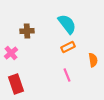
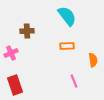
cyan semicircle: moved 8 px up
orange rectangle: moved 1 px left, 1 px up; rotated 24 degrees clockwise
pink cross: rotated 16 degrees clockwise
pink line: moved 7 px right, 6 px down
red rectangle: moved 1 px left, 1 px down
